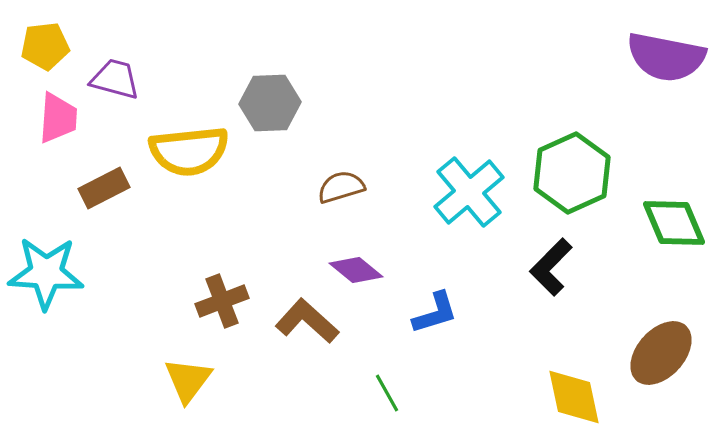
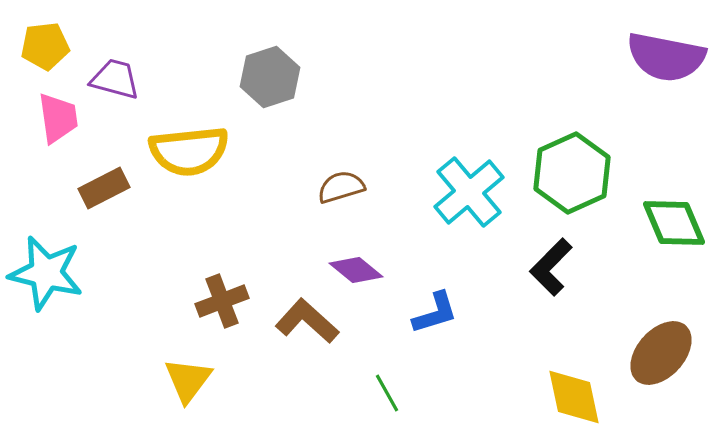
gray hexagon: moved 26 px up; rotated 16 degrees counterclockwise
pink trapezoid: rotated 12 degrees counterclockwise
cyan star: rotated 10 degrees clockwise
